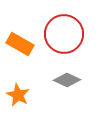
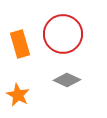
red circle: moved 1 px left
orange rectangle: rotated 44 degrees clockwise
